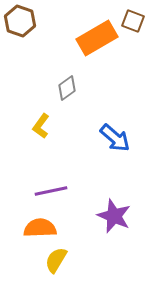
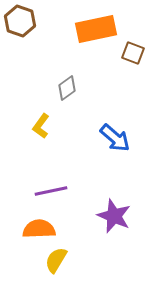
brown square: moved 32 px down
orange rectangle: moved 1 px left, 9 px up; rotated 18 degrees clockwise
orange semicircle: moved 1 px left, 1 px down
